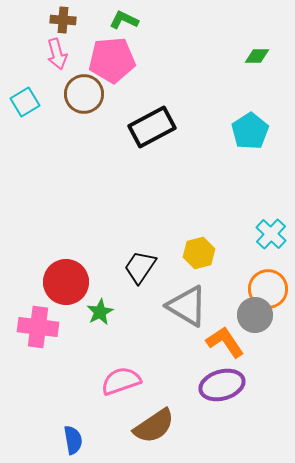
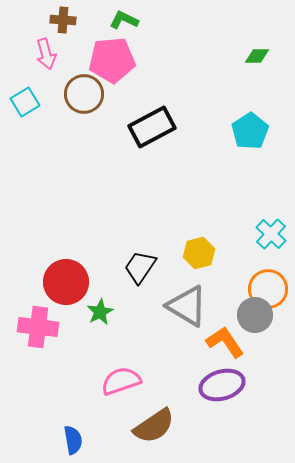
pink arrow: moved 11 px left
